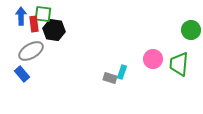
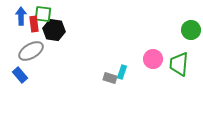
blue rectangle: moved 2 px left, 1 px down
